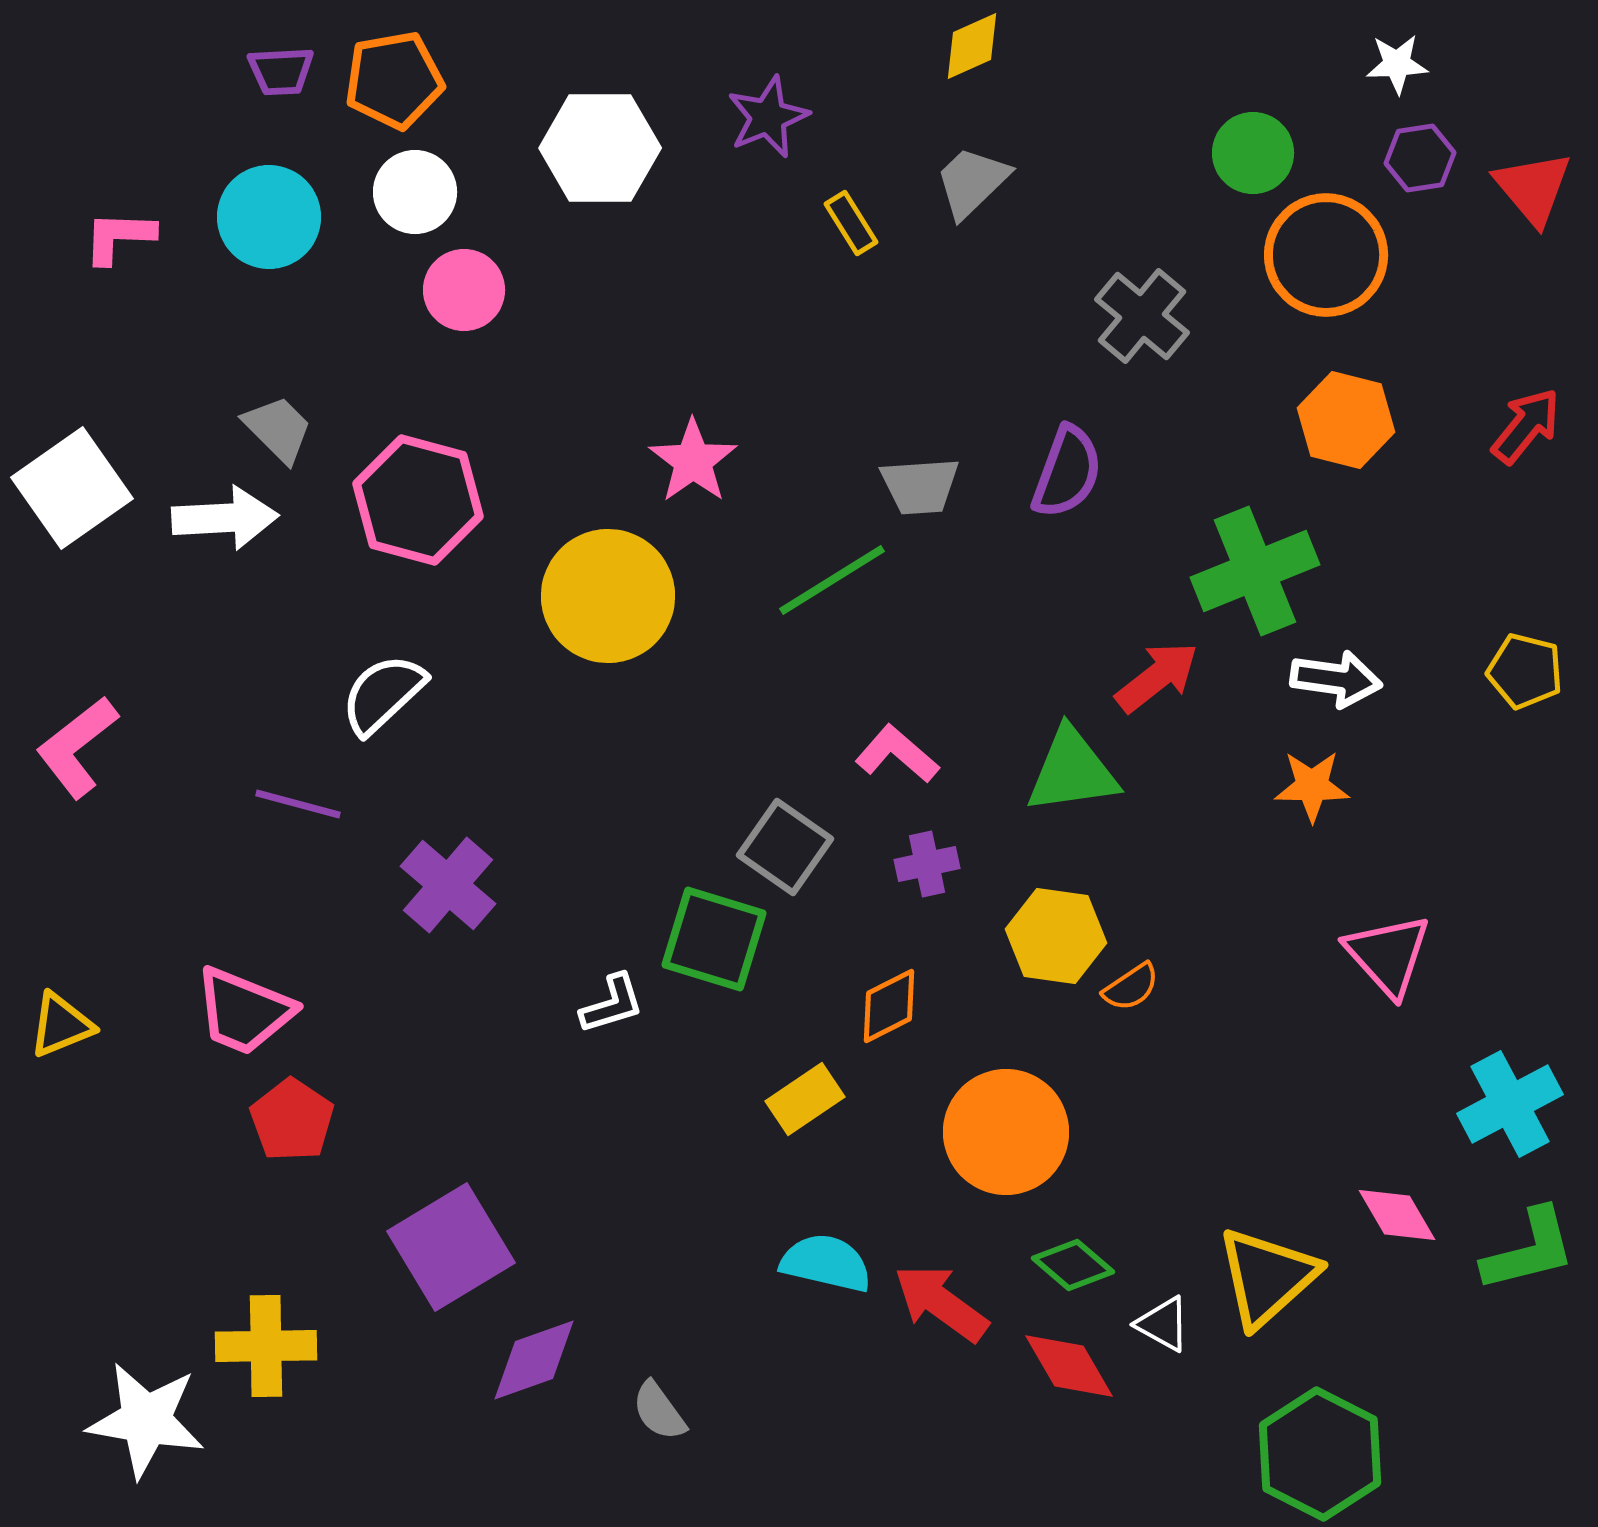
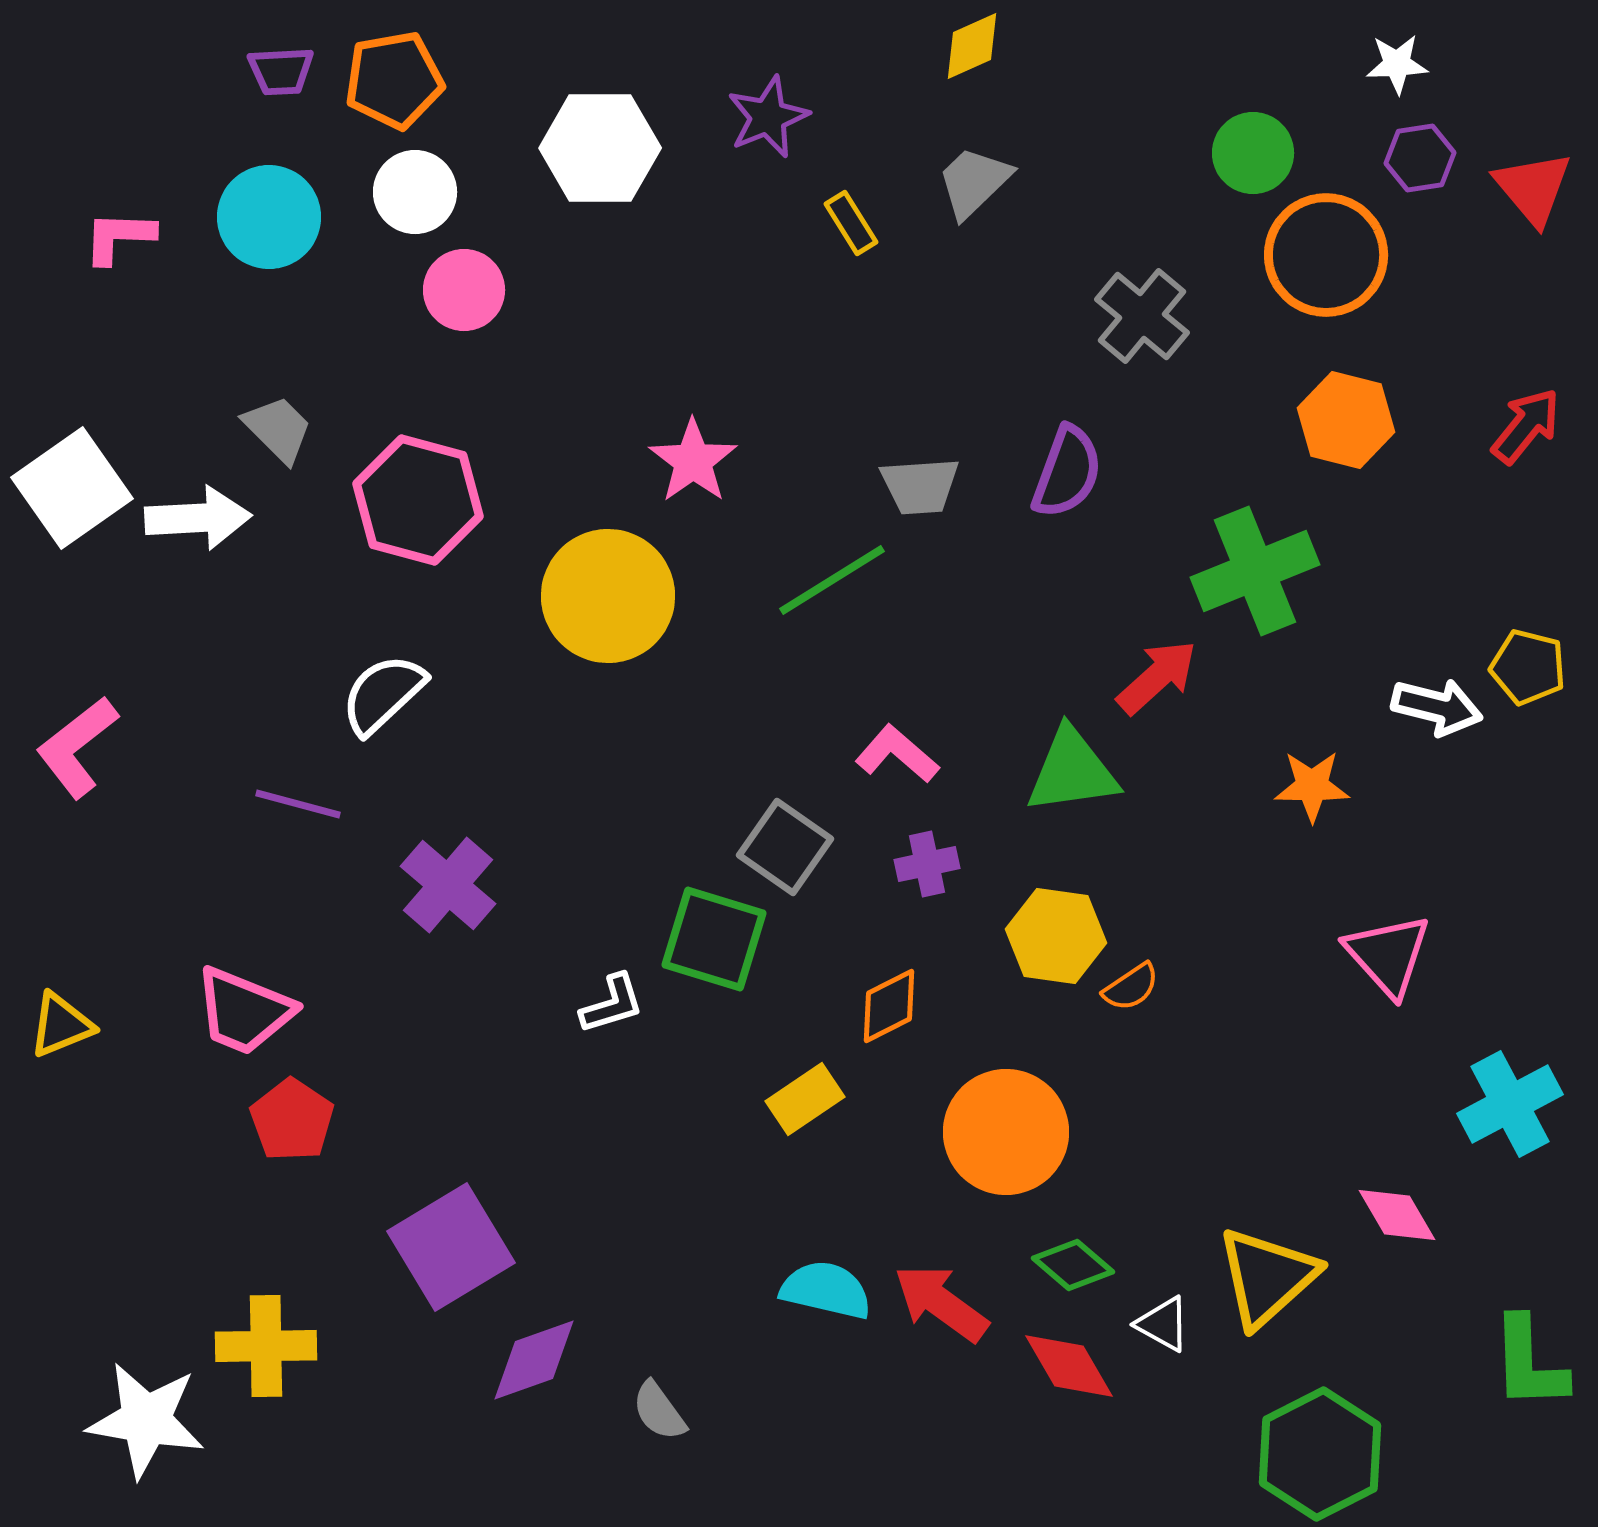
gray trapezoid at (972, 182): moved 2 px right
white arrow at (225, 518): moved 27 px left
yellow pentagon at (1525, 671): moved 3 px right, 4 px up
red arrow at (1157, 677): rotated 4 degrees counterclockwise
white arrow at (1336, 679): moved 101 px right, 28 px down; rotated 6 degrees clockwise
green L-shape at (1529, 1250): moved 113 px down; rotated 102 degrees clockwise
cyan semicircle at (826, 1263): moved 27 px down
green hexagon at (1320, 1454): rotated 6 degrees clockwise
